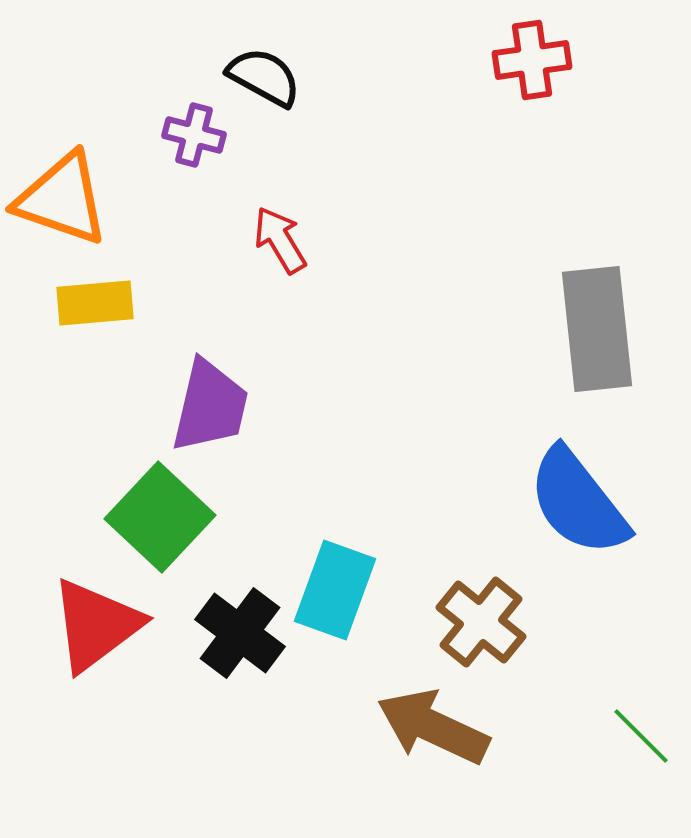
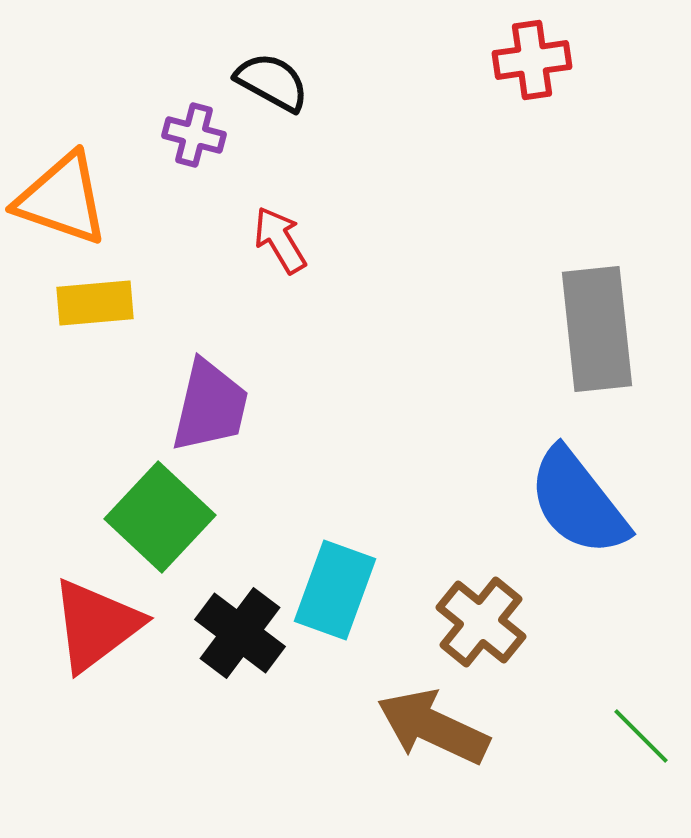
black semicircle: moved 8 px right, 5 px down
